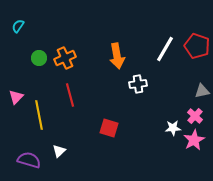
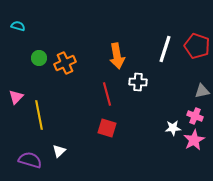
cyan semicircle: rotated 72 degrees clockwise
white line: rotated 12 degrees counterclockwise
orange cross: moved 5 px down
white cross: moved 2 px up; rotated 12 degrees clockwise
red line: moved 37 px right, 1 px up
pink cross: rotated 21 degrees counterclockwise
red square: moved 2 px left
purple semicircle: moved 1 px right
